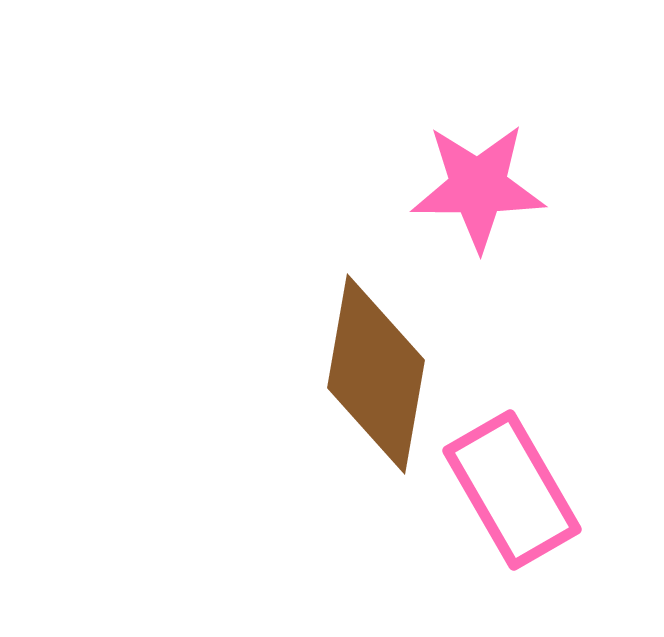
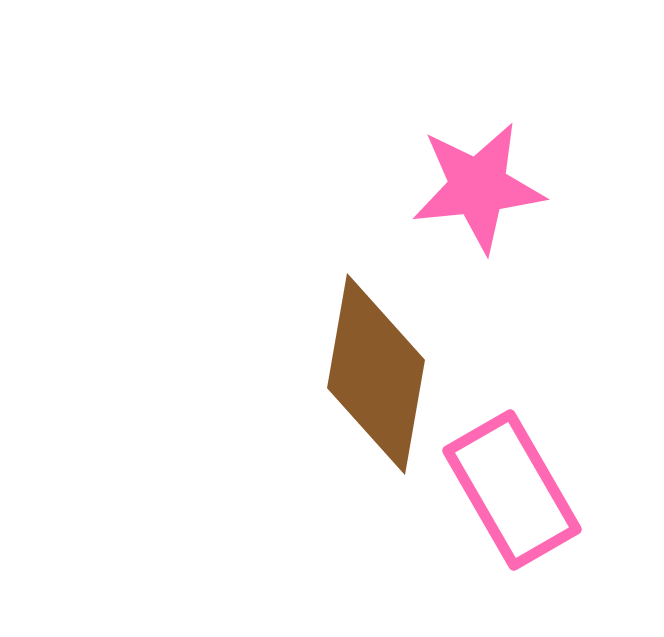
pink star: rotated 6 degrees counterclockwise
